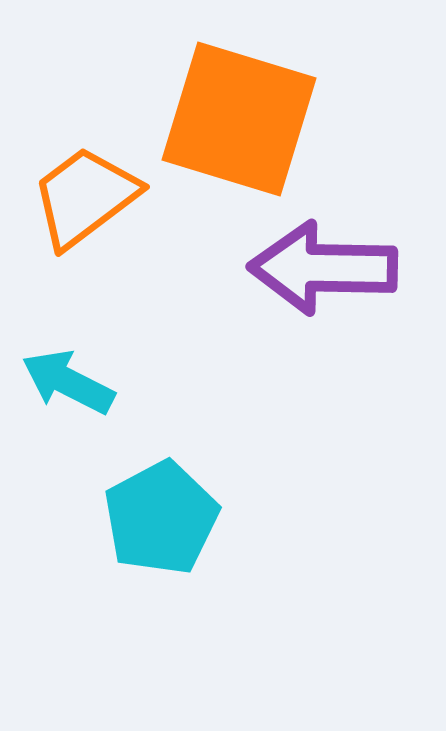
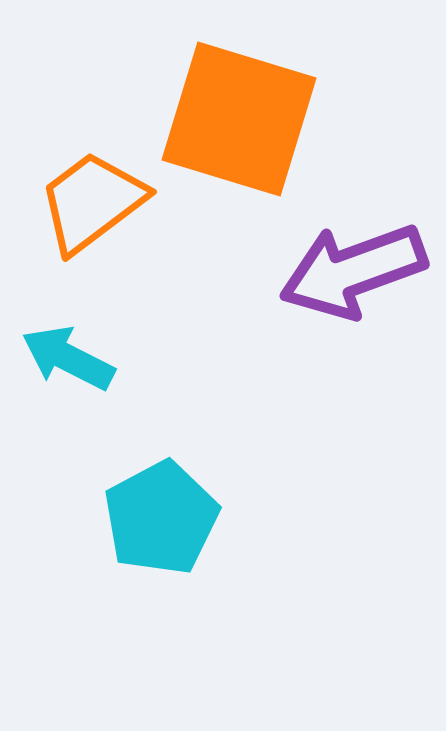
orange trapezoid: moved 7 px right, 5 px down
purple arrow: moved 30 px right, 3 px down; rotated 21 degrees counterclockwise
cyan arrow: moved 24 px up
